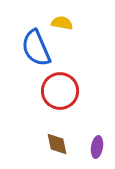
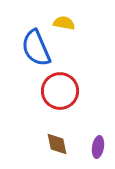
yellow semicircle: moved 2 px right
purple ellipse: moved 1 px right
